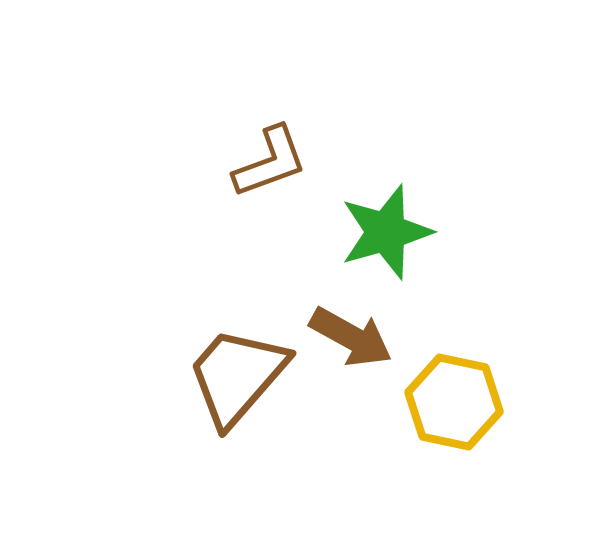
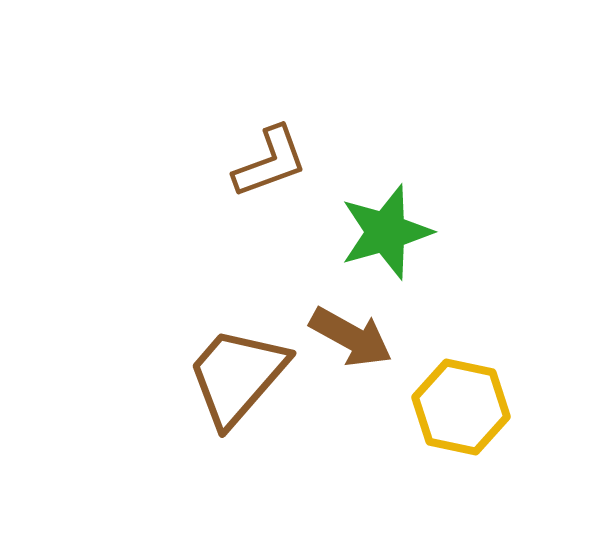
yellow hexagon: moved 7 px right, 5 px down
